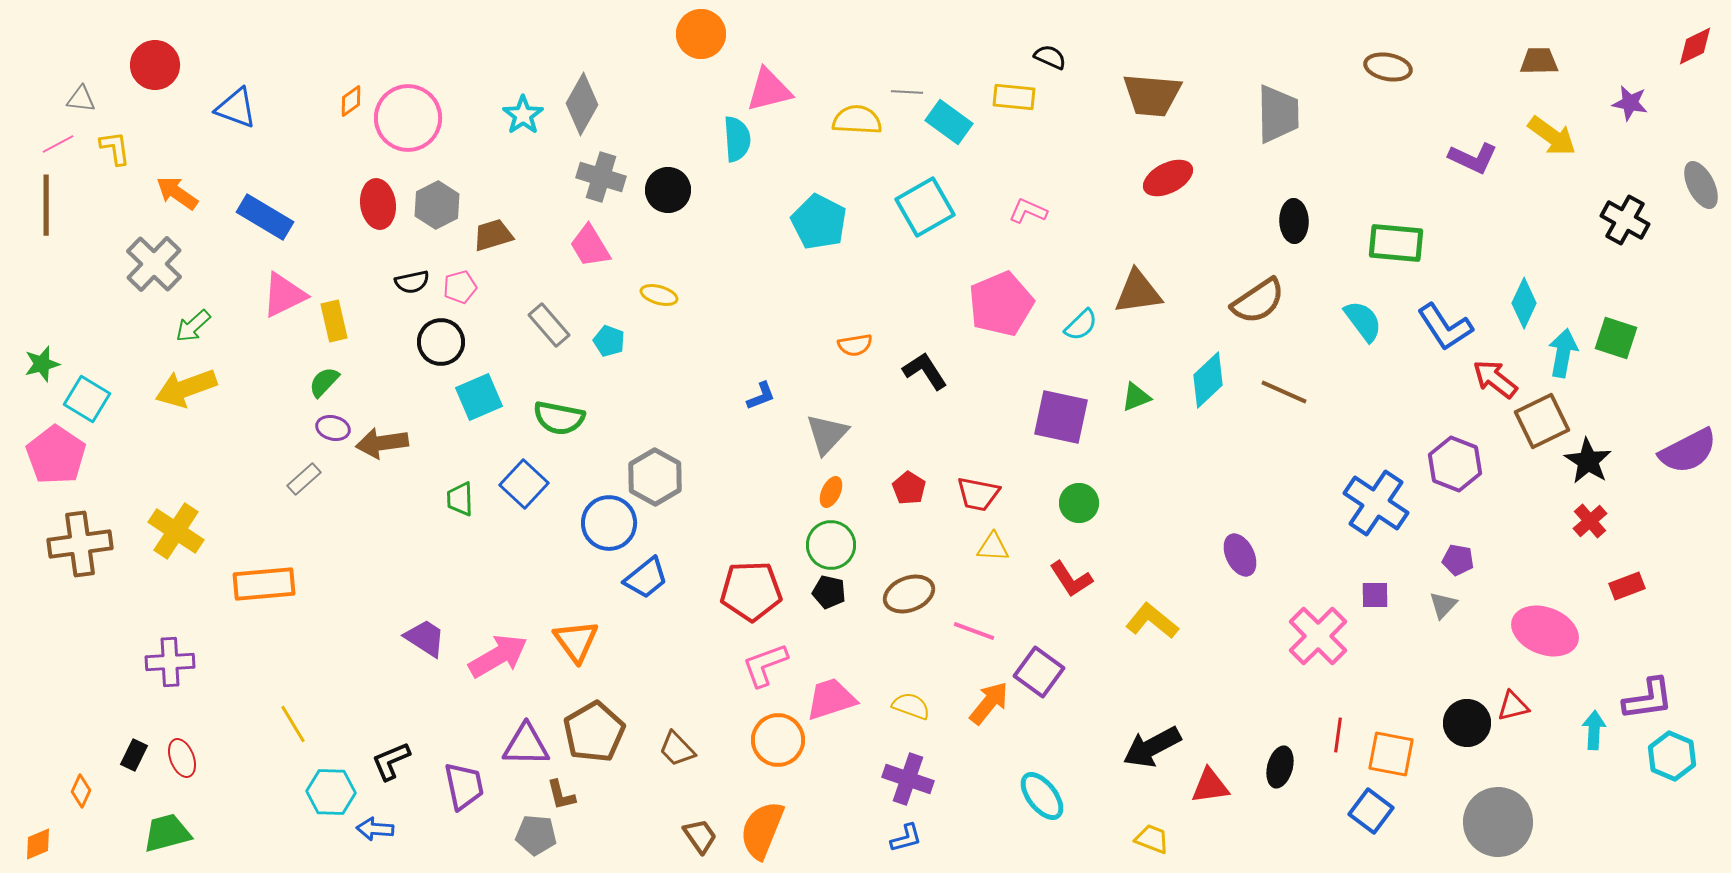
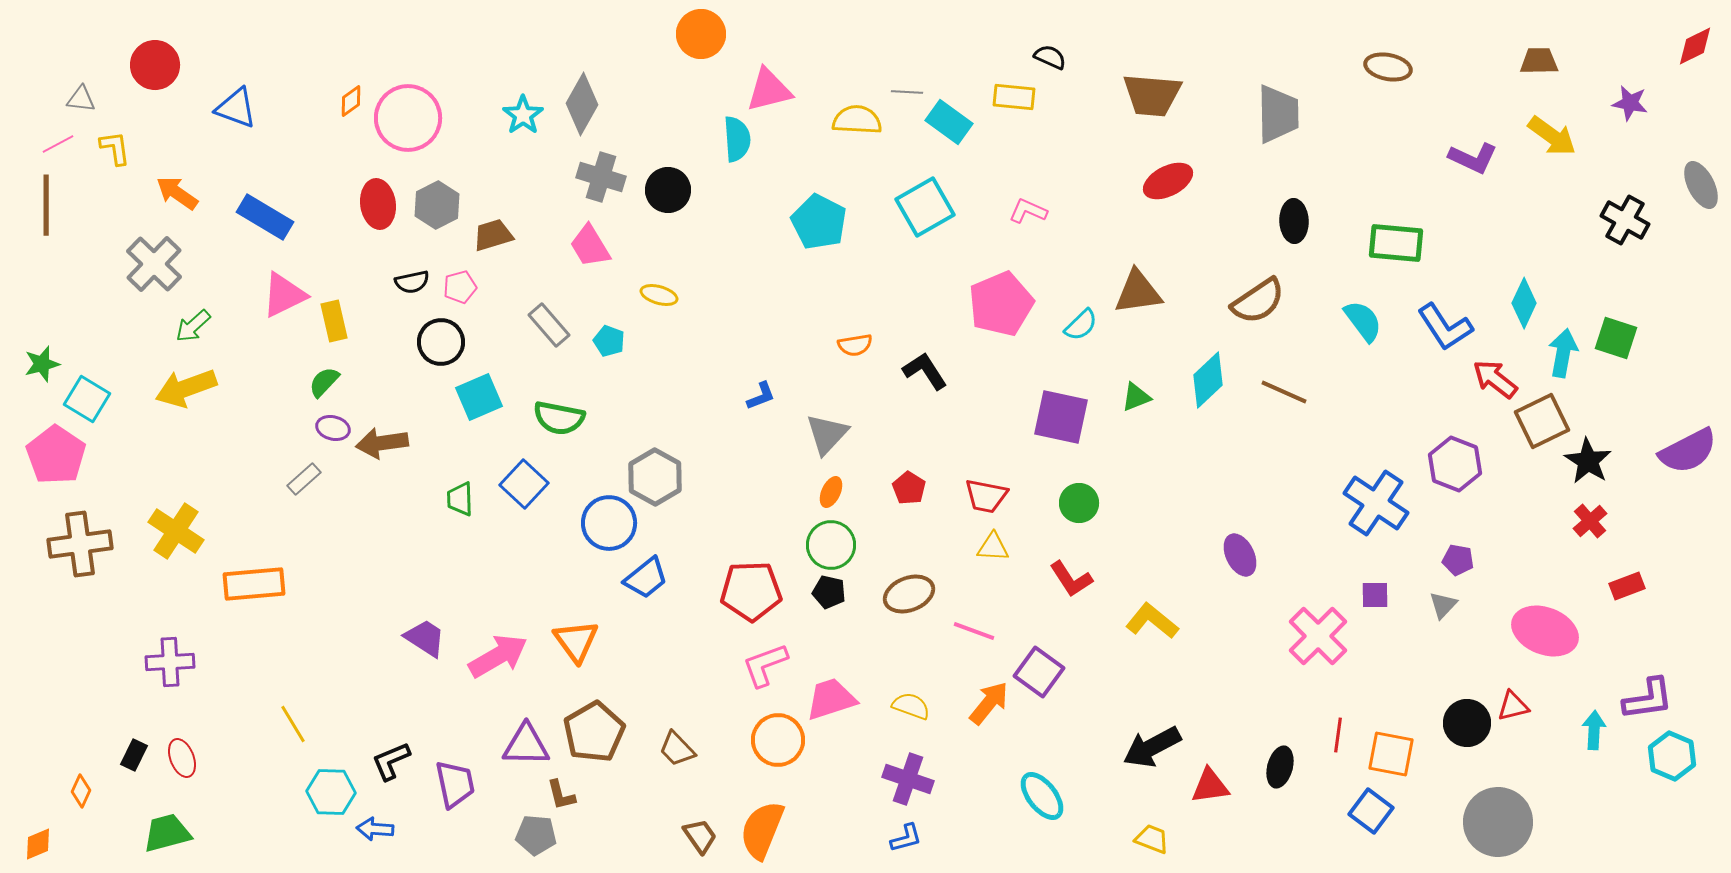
red ellipse at (1168, 178): moved 3 px down
red trapezoid at (978, 494): moved 8 px right, 2 px down
orange rectangle at (264, 584): moved 10 px left
purple trapezoid at (464, 786): moved 9 px left, 2 px up
